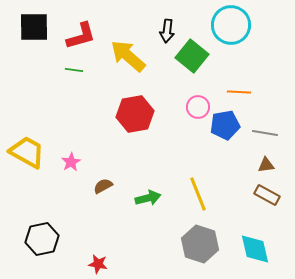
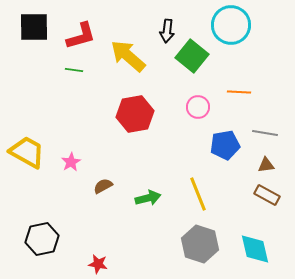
blue pentagon: moved 20 px down
